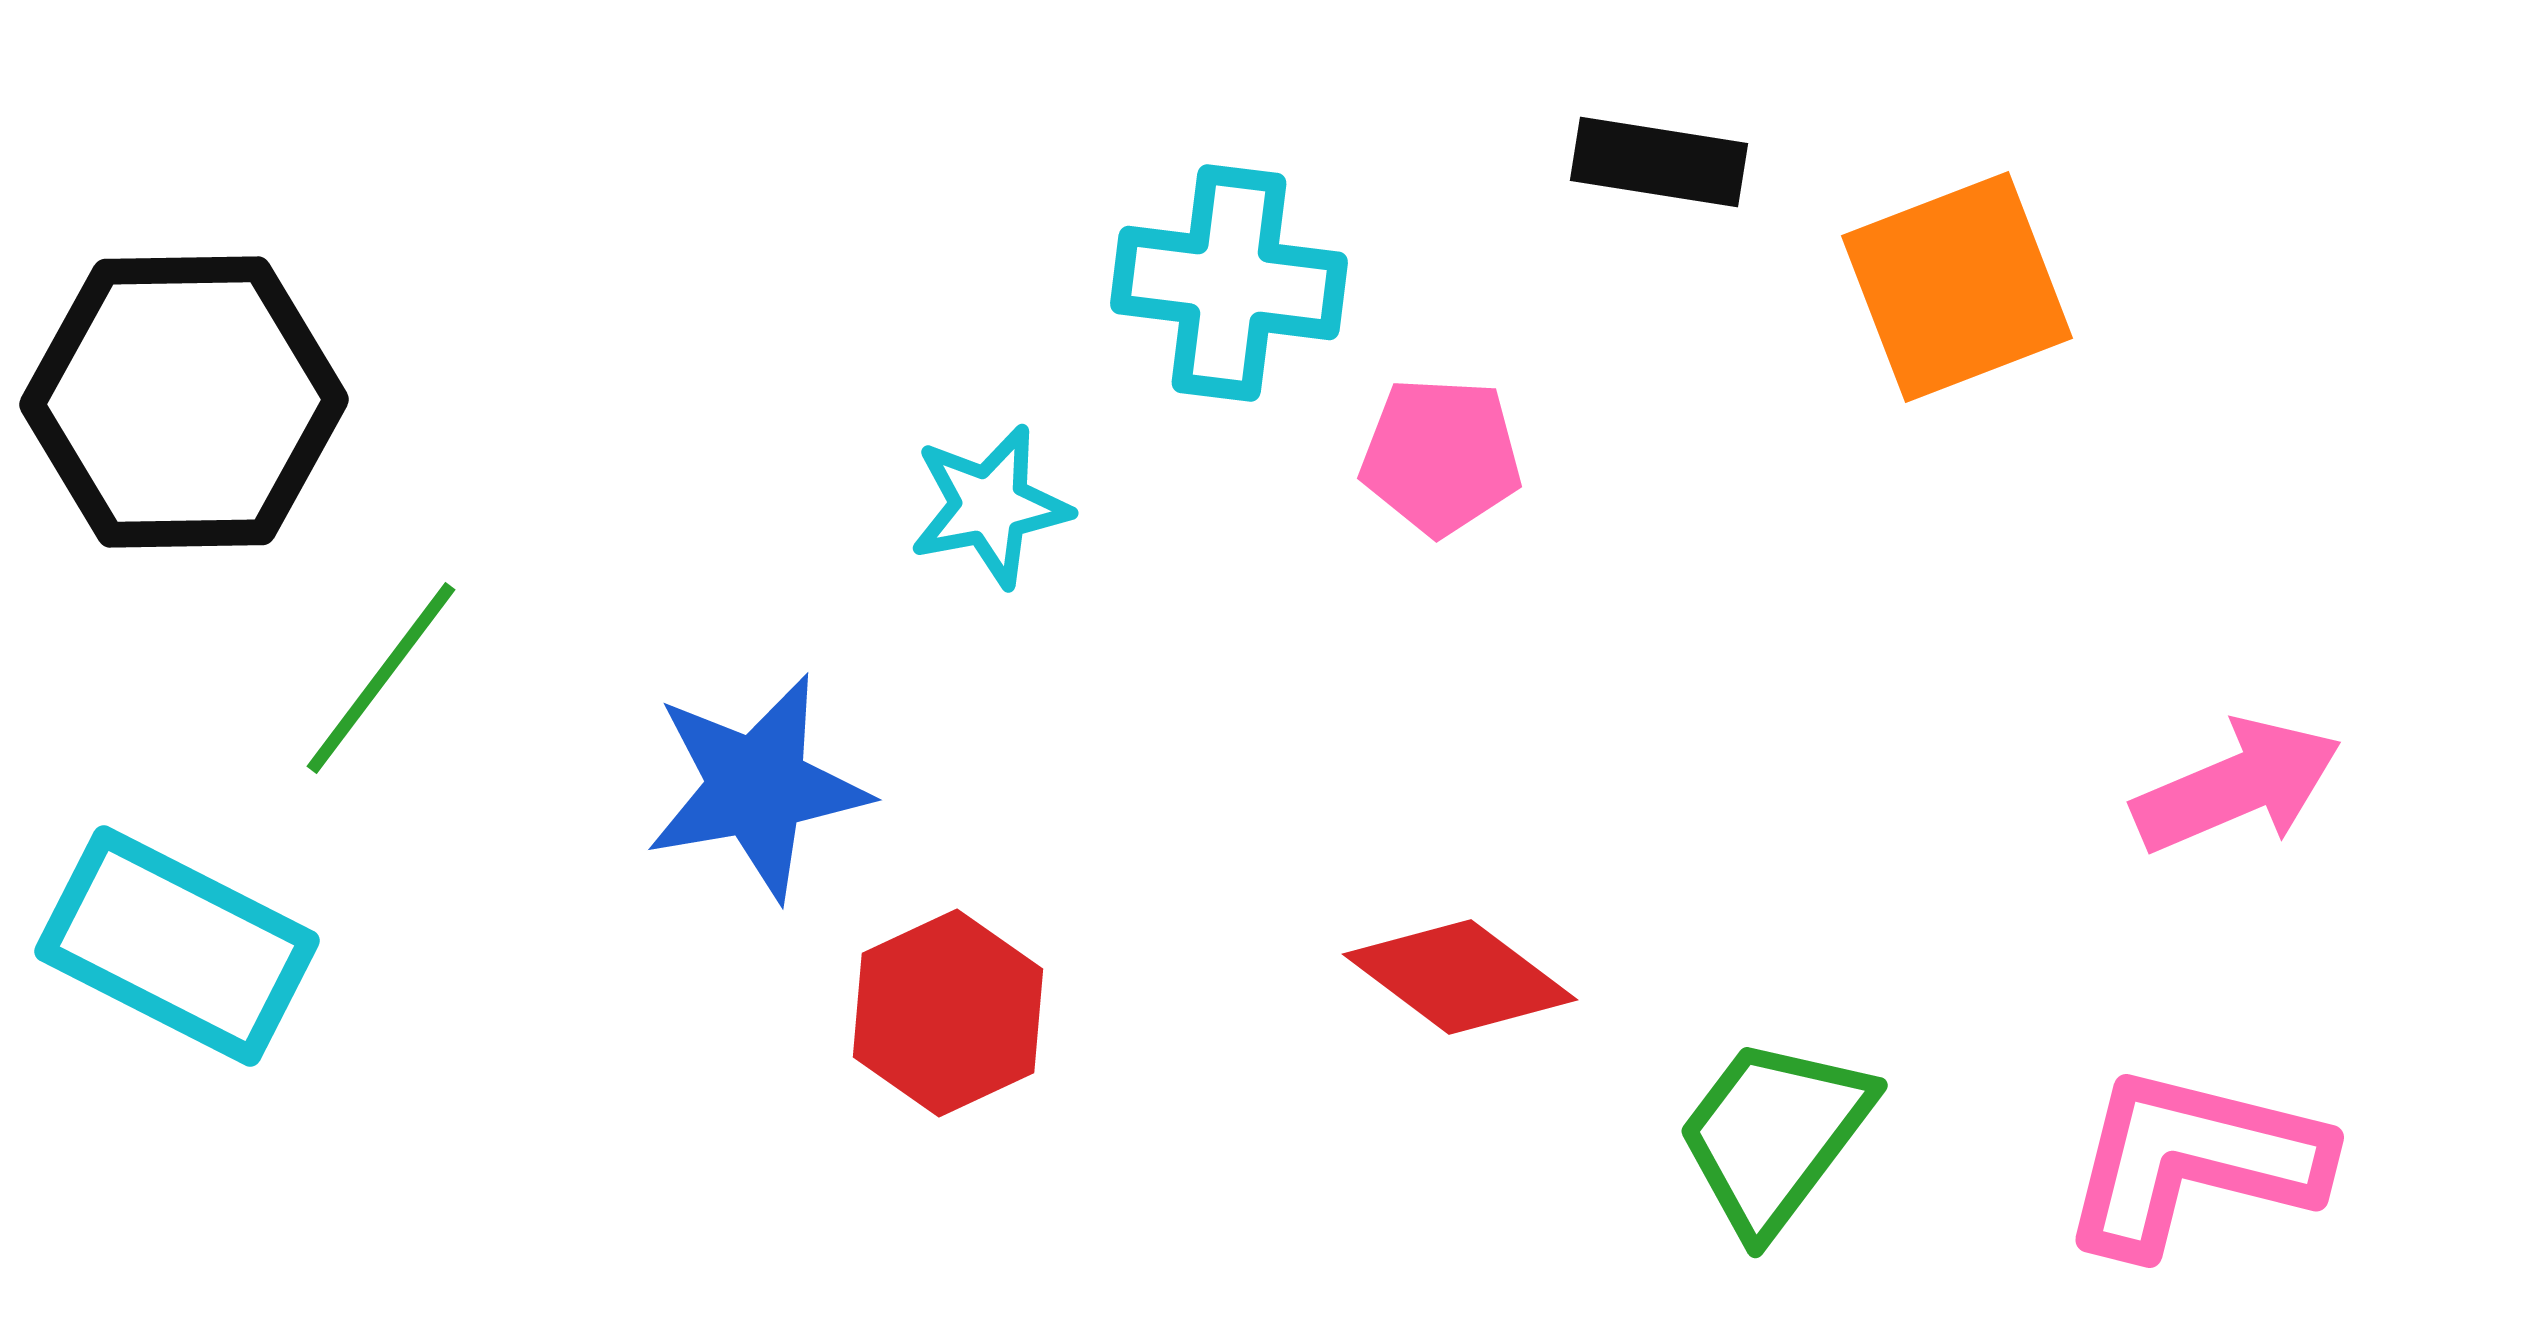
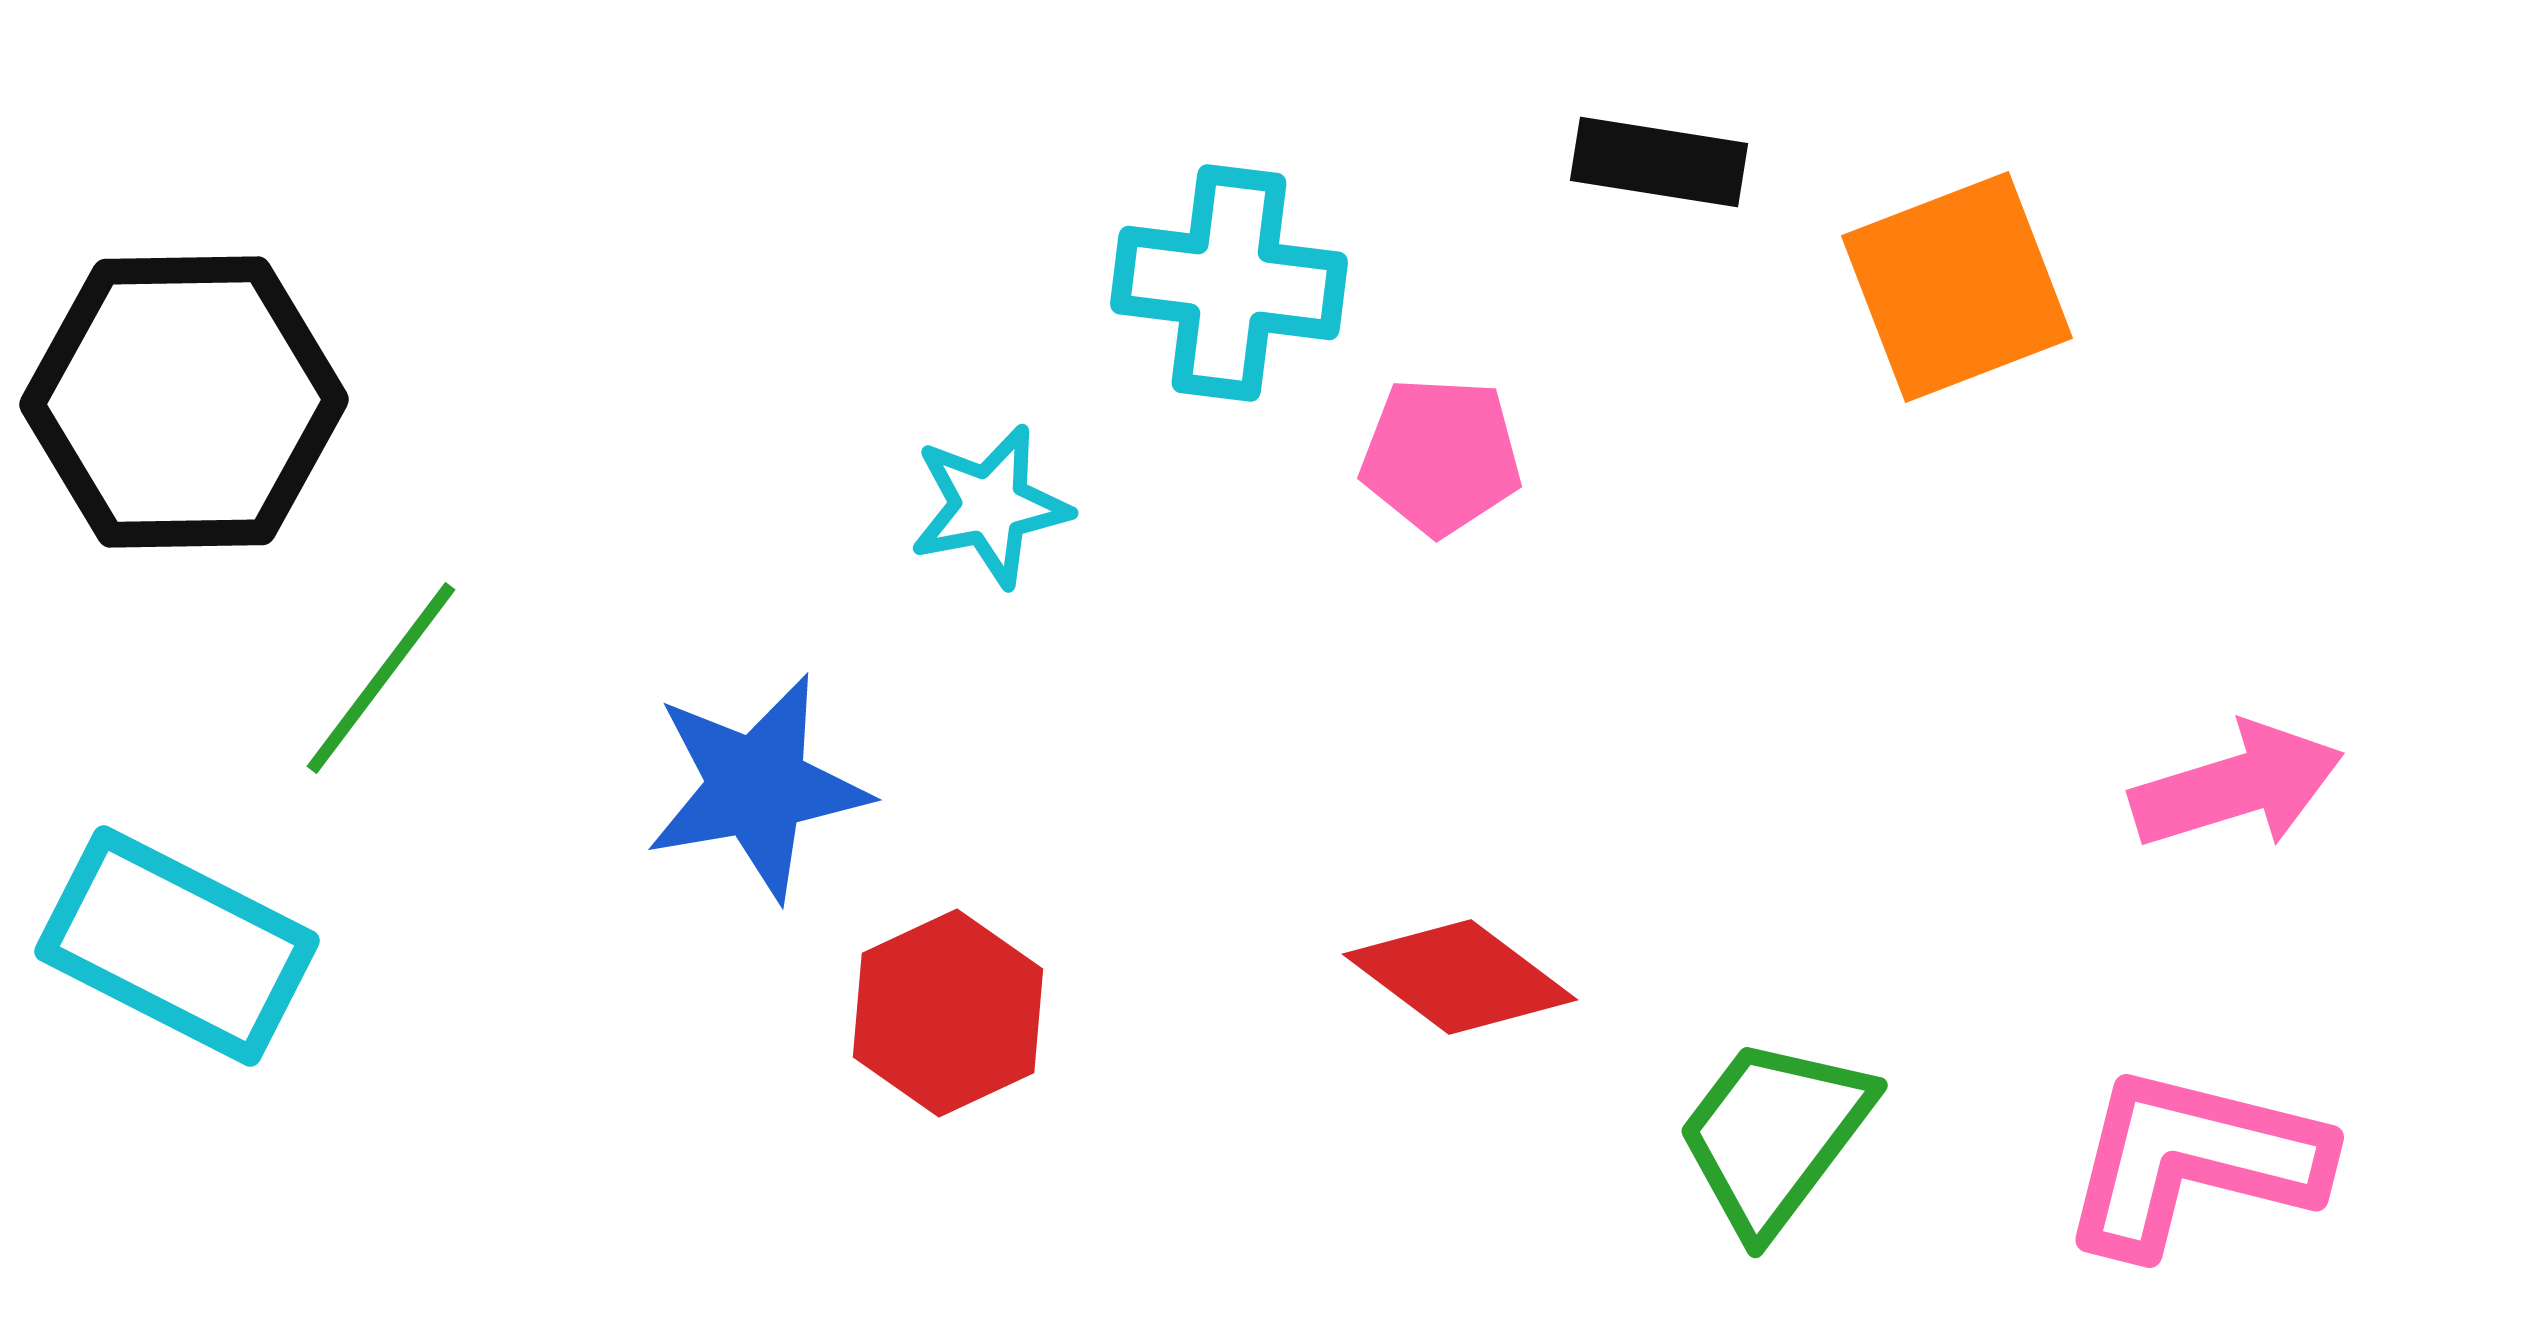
pink arrow: rotated 6 degrees clockwise
